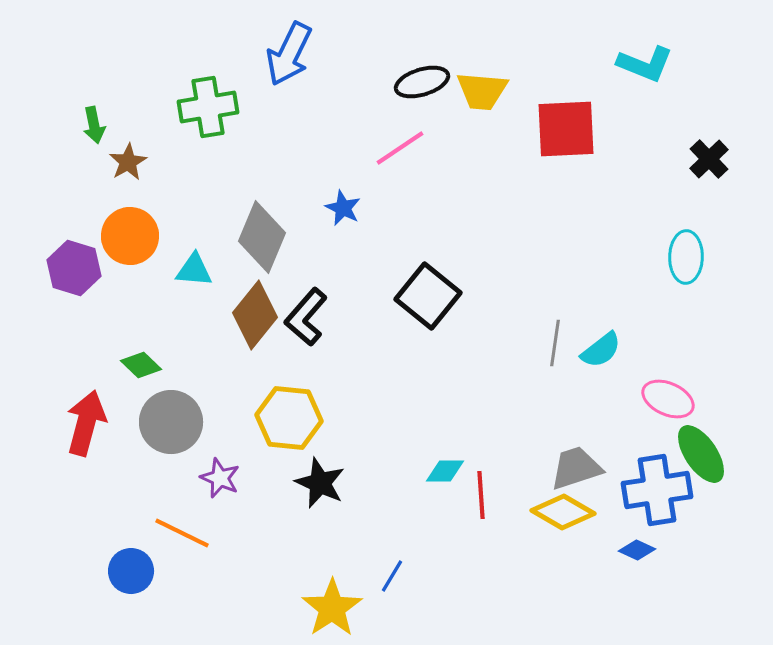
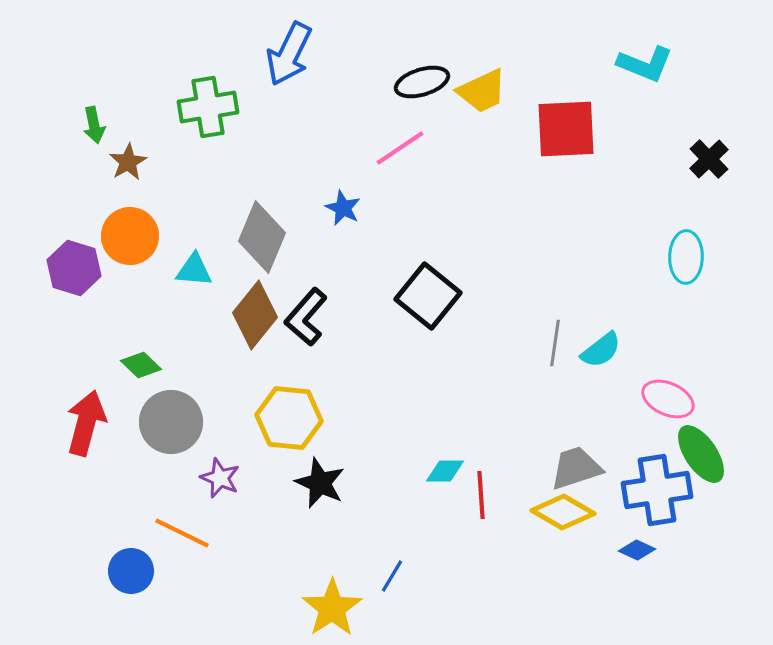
yellow trapezoid: rotated 30 degrees counterclockwise
